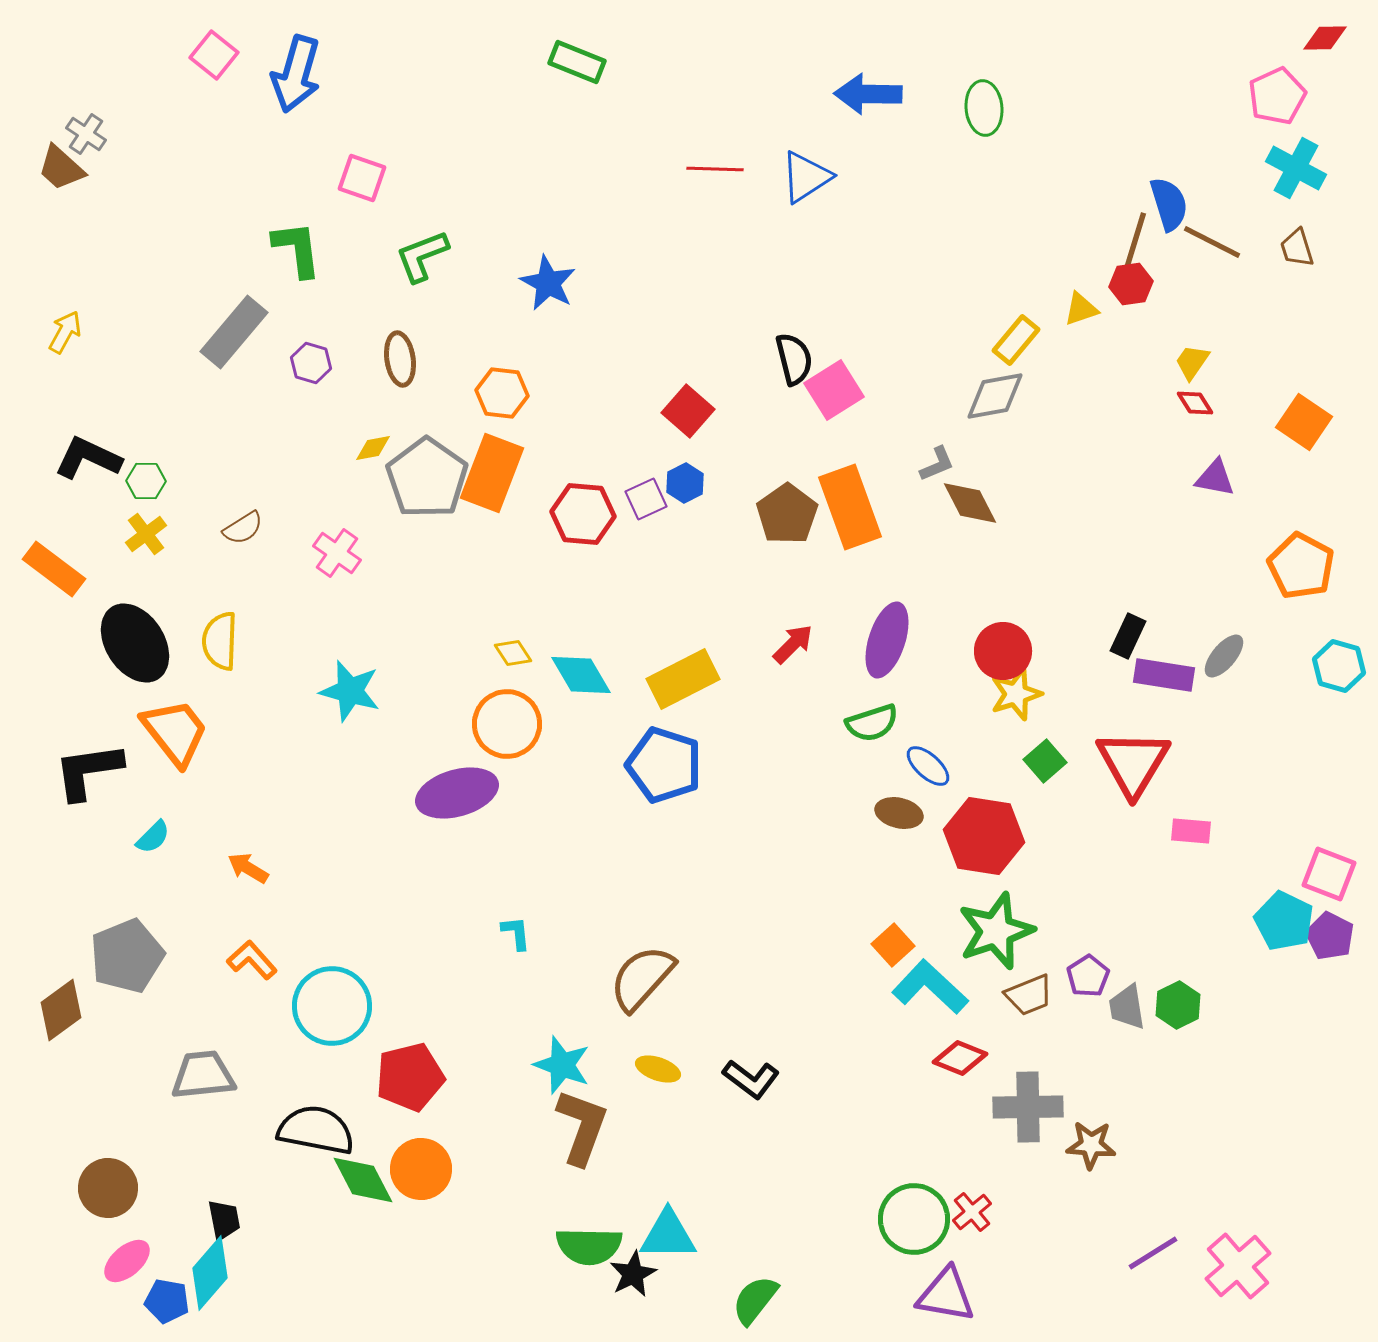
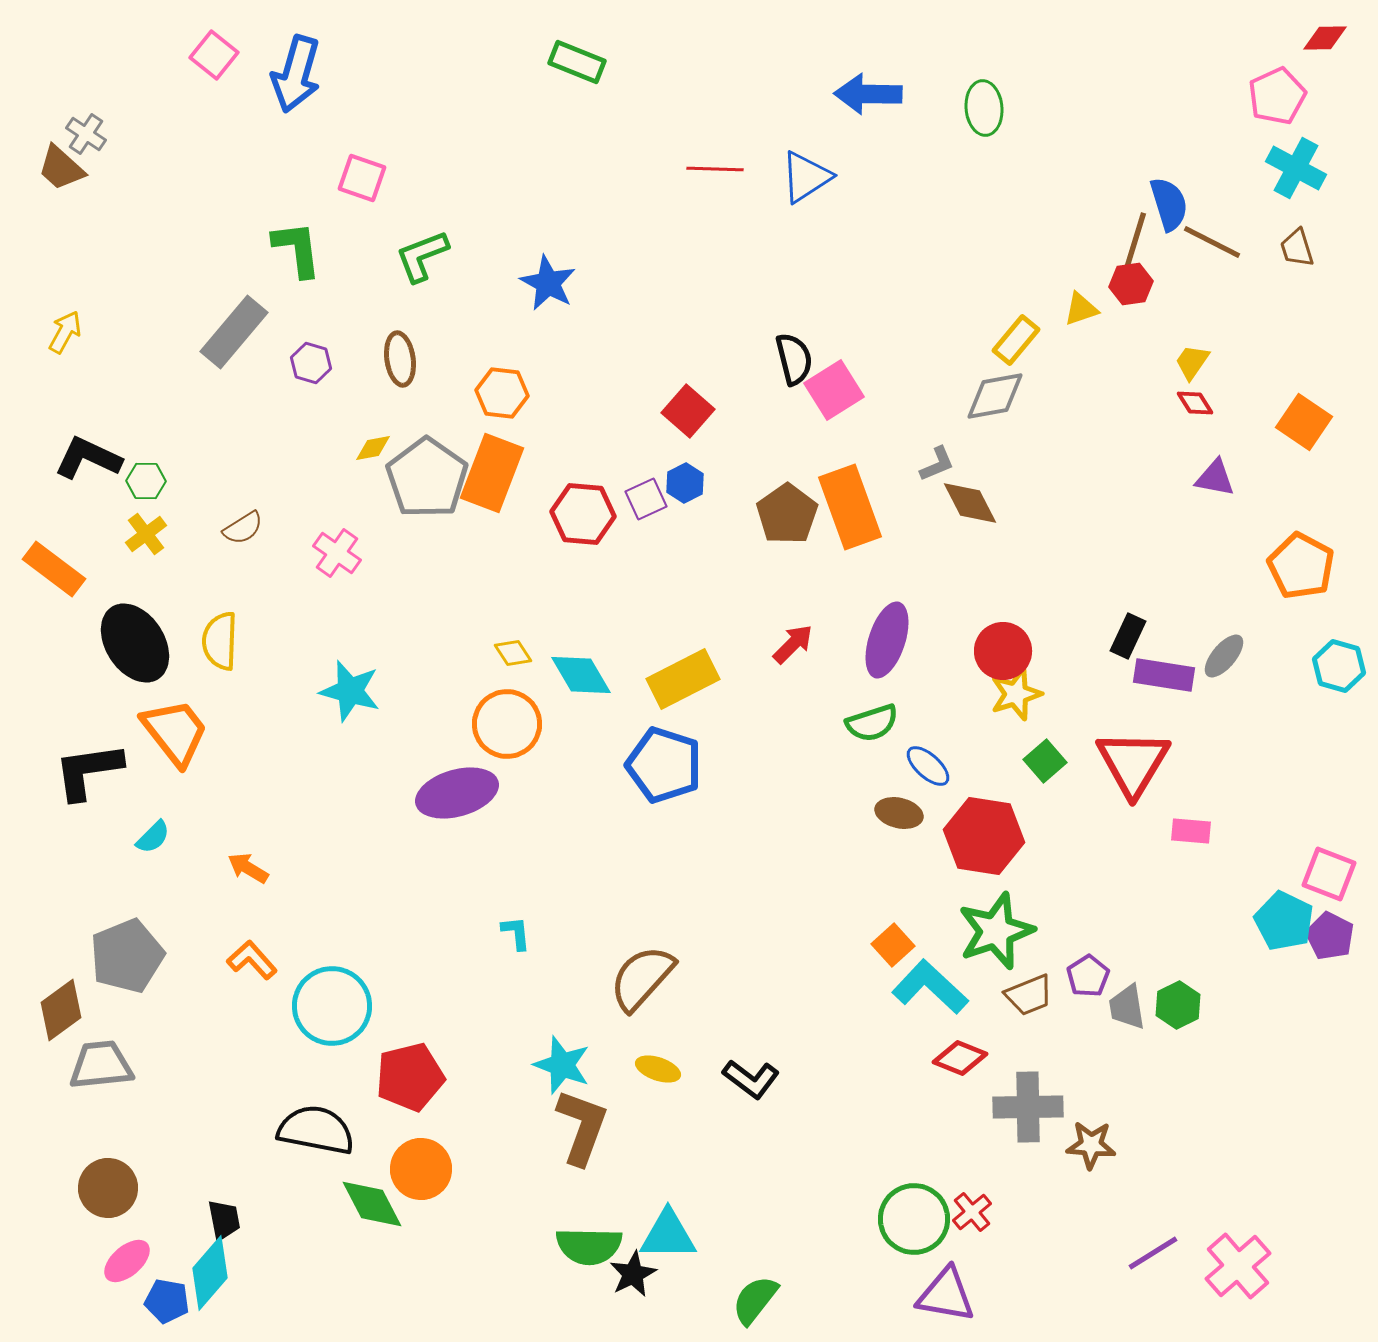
gray trapezoid at (203, 1075): moved 102 px left, 10 px up
green diamond at (363, 1180): moved 9 px right, 24 px down
